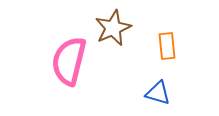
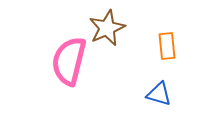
brown star: moved 6 px left
blue triangle: moved 1 px right, 1 px down
